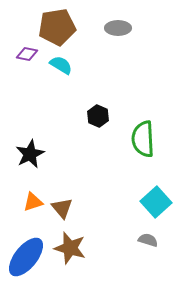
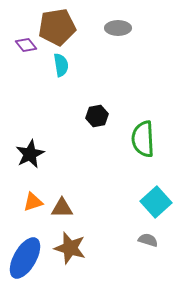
purple diamond: moved 1 px left, 9 px up; rotated 40 degrees clockwise
cyan semicircle: rotated 50 degrees clockwise
black hexagon: moved 1 px left; rotated 25 degrees clockwise
brown triangle: rotated 50 degrees counterclockwise
blue ellipse: moved 1 px left, 1 px down; rotated 9 degrees counterclockwise
